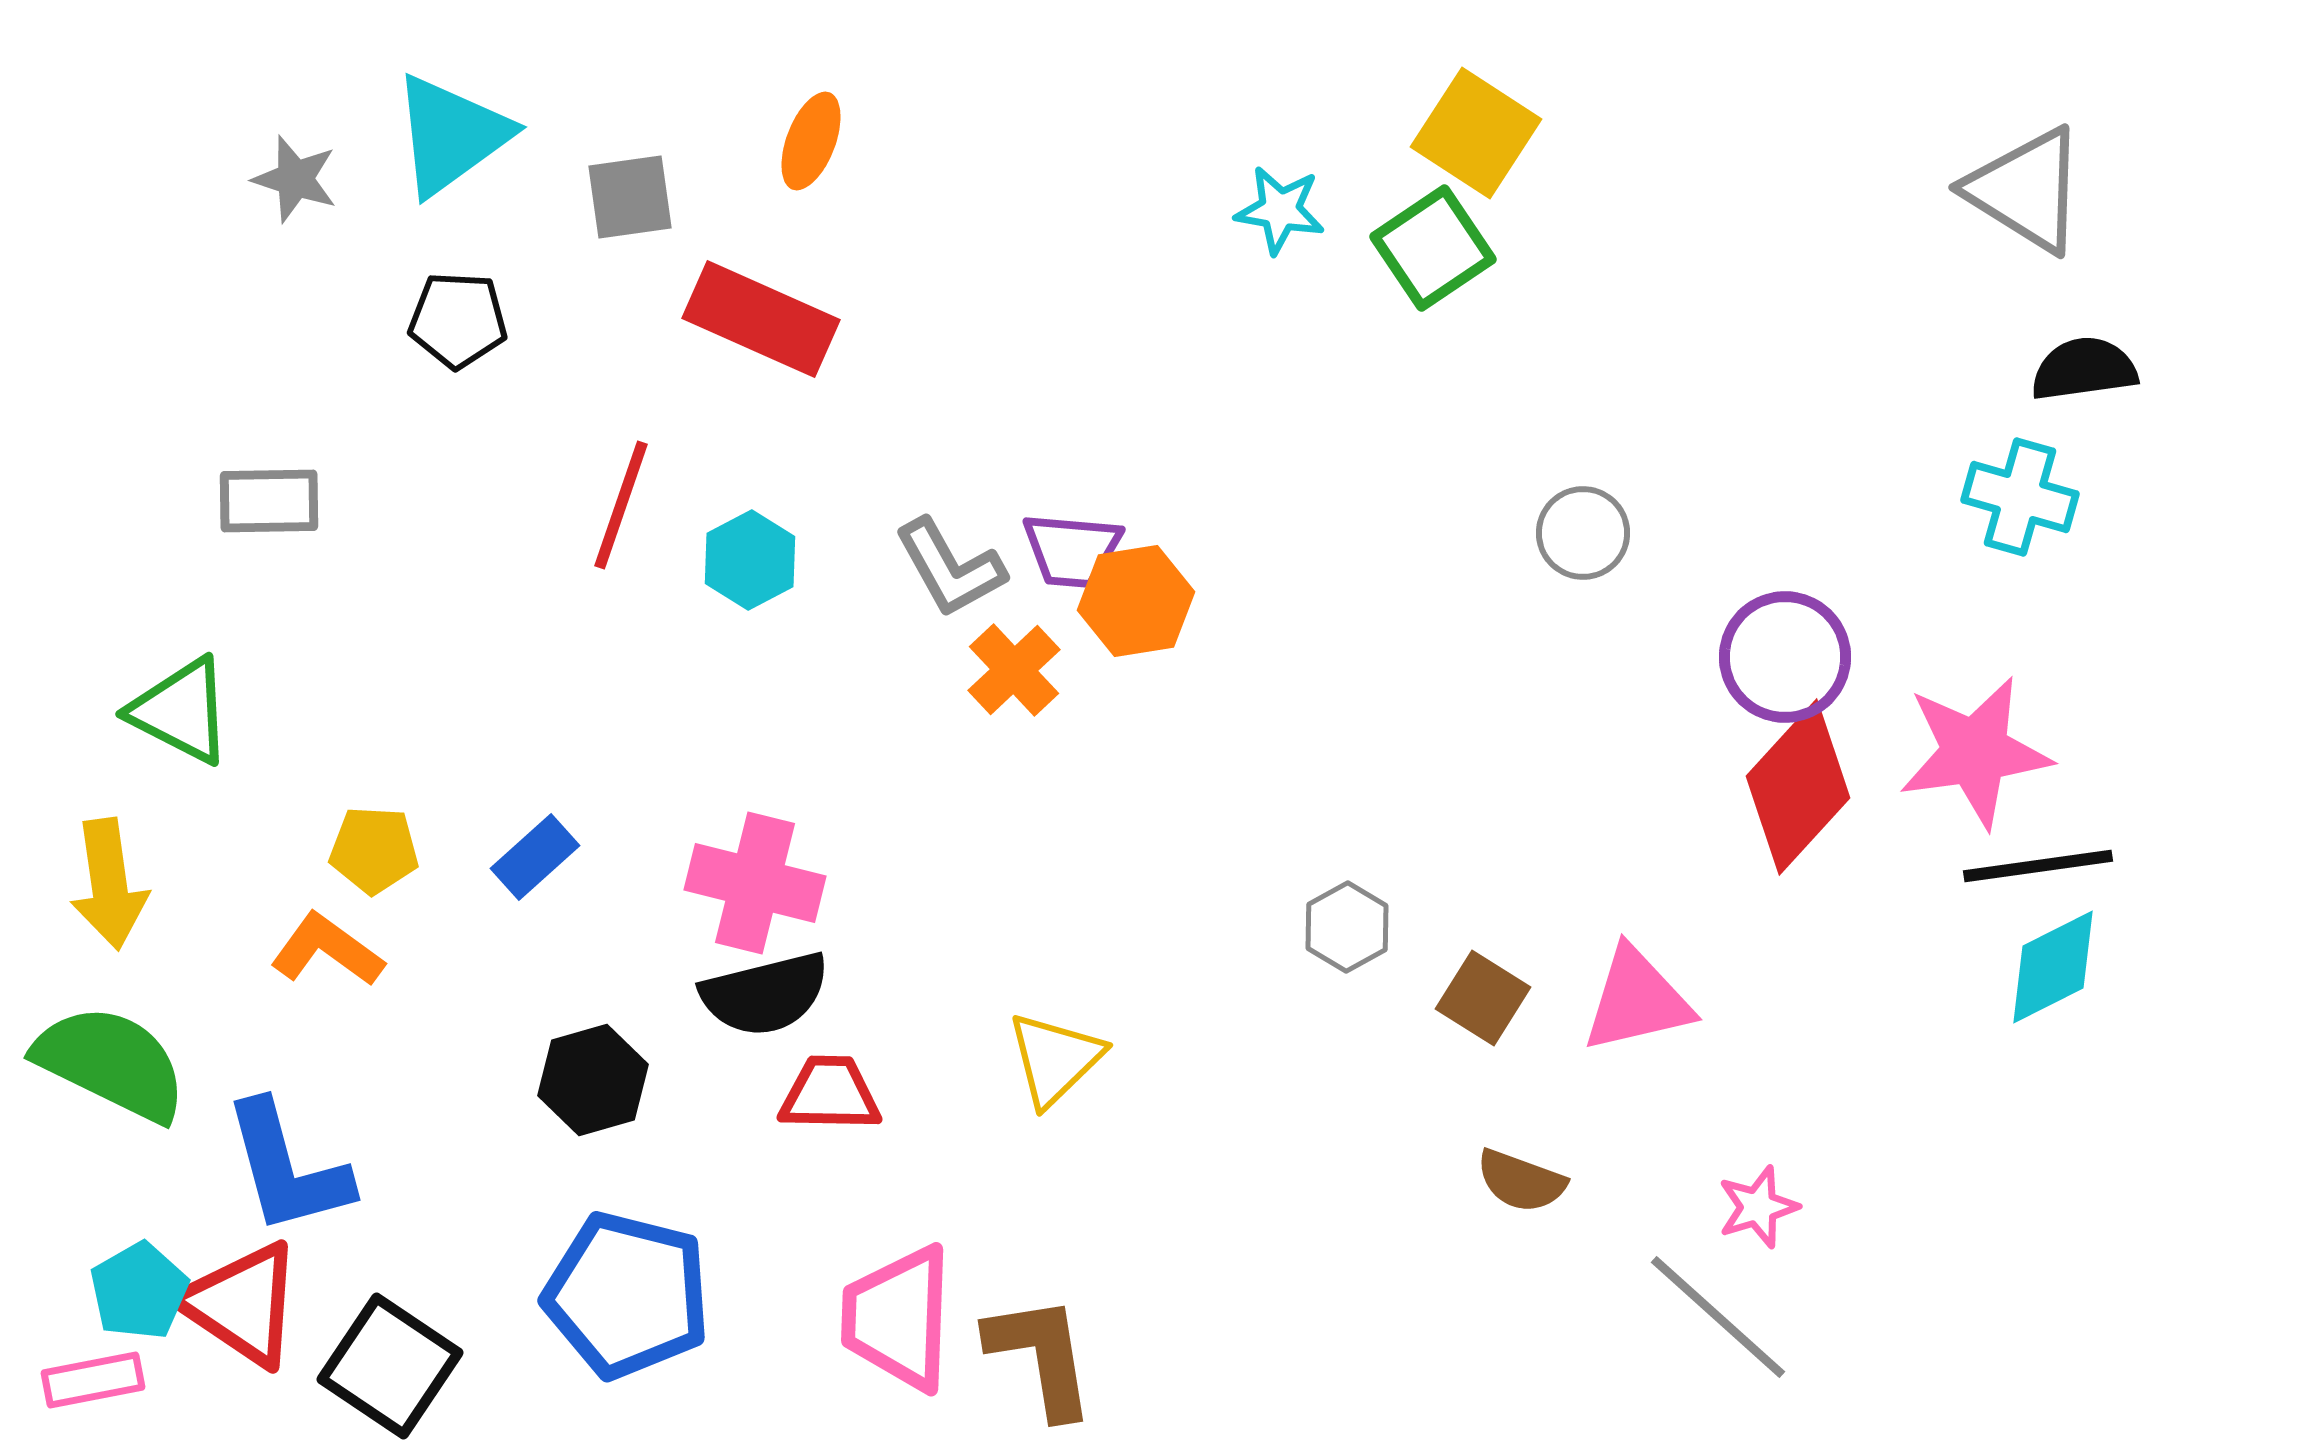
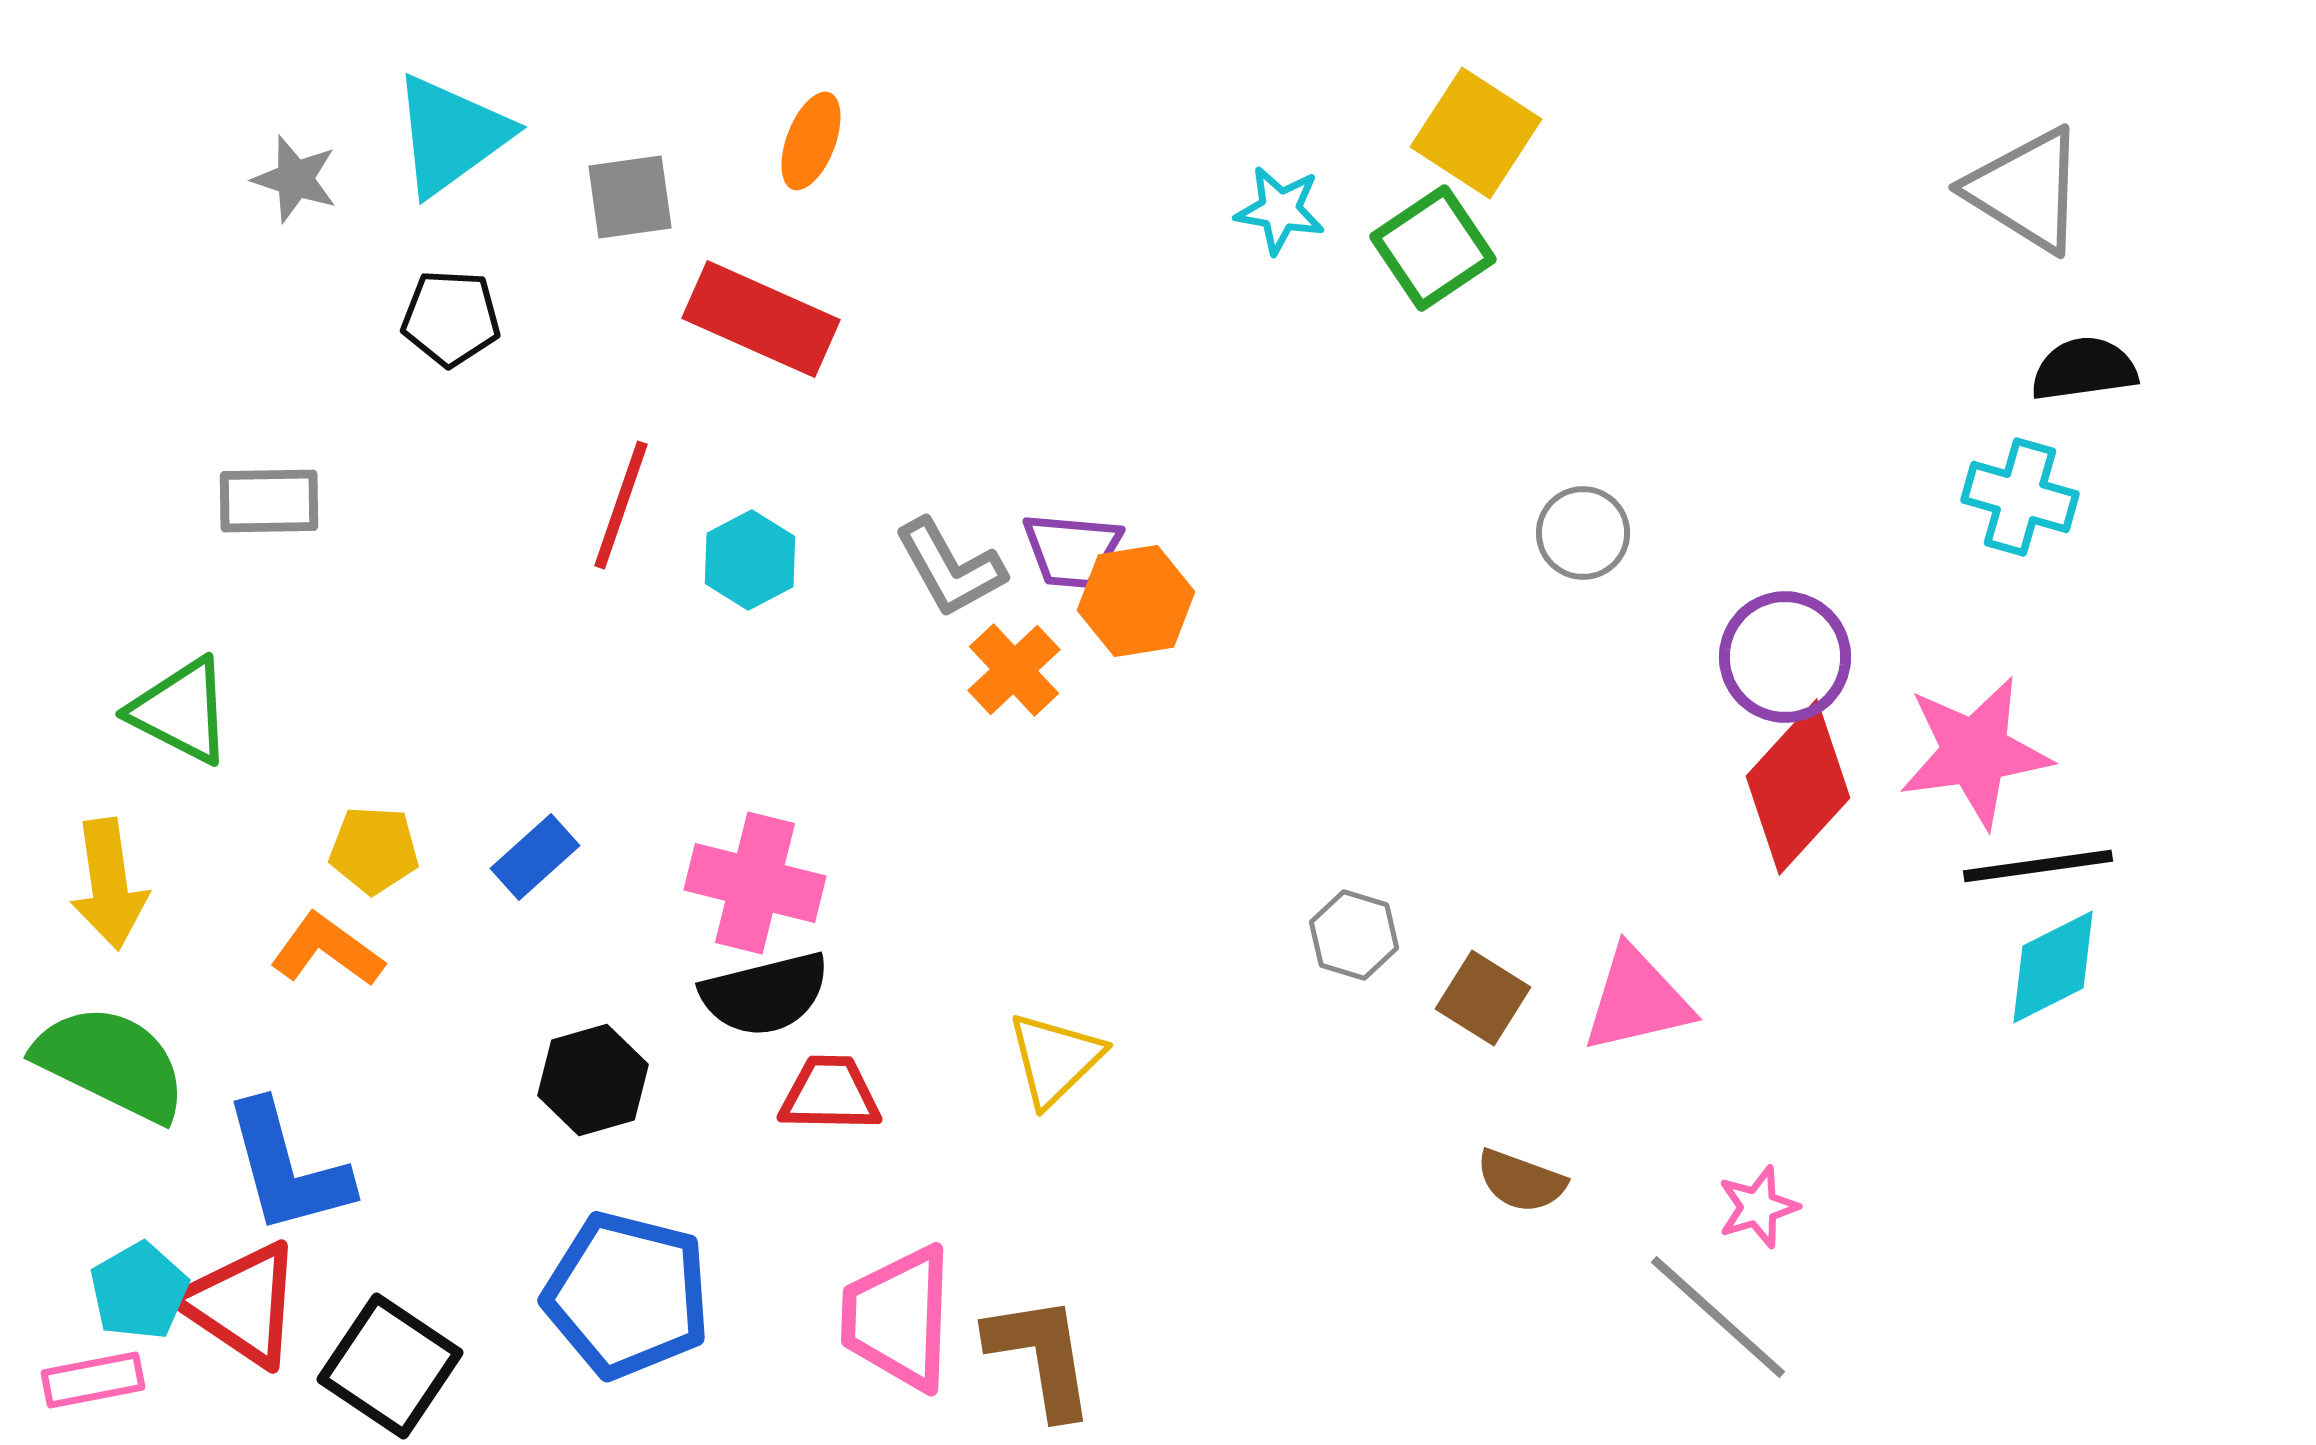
black pentagon at (458, 320): moved 7 px left, 2 px up
gray hexagon at (1347, 927): moved 7 px right, 8 px down; rotated 14 degrees counterclockwise
